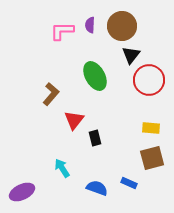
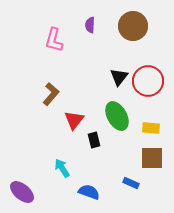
brown circle: moved 11 px right
pink L-shape: moved 8 px left, 9 px down; rotated 75 degrees counterclockwise
black triangle: moved 12 px left, 22 px down
green ellipse: moved 22 px right, 40 px down
red circle: moved 1 px left, 1 px down
black rectangle: moved 1 px left, 2 px down
brown square: rotated 15 degrees clockwise
blue rectangle: moved 2 px right
blue semicircle: moved 8 px left, 4 px down
purple ellipse: rotated 65 degrees clockwise
